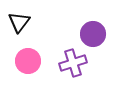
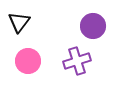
purple circle: moved 8 px up
purple cross: moved 4 px right, 2 px up
